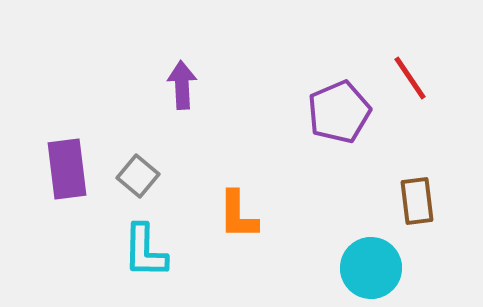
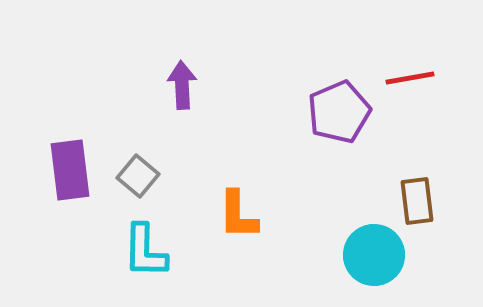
red line: rotated 66 degrees counterclockwise
purple rectangle: moved 3 px right, 1 px down
cyan circle: moved 3 px right, 13 px up
